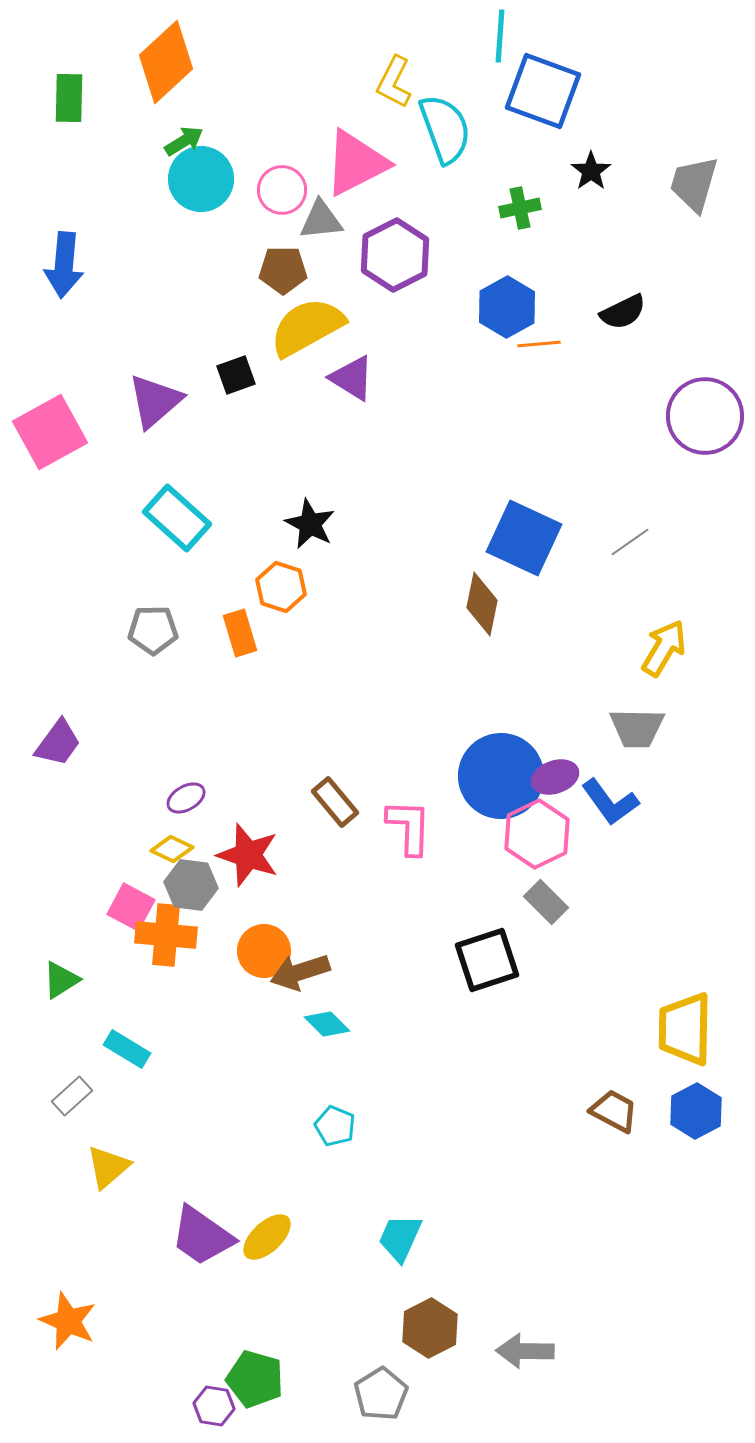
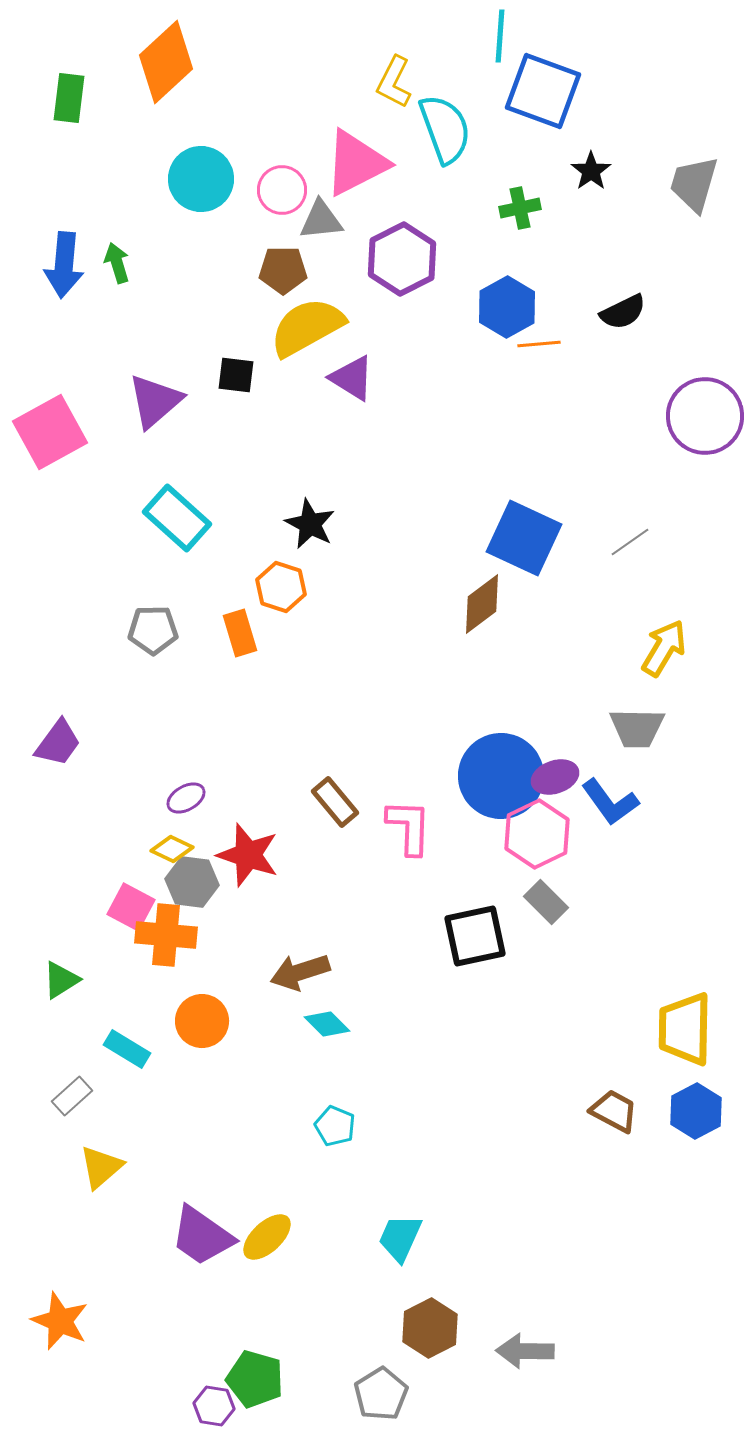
green rectangle at (69, 98): rotated 6 degrees clockwise
green arrow at (184, 141): moved 67 px left, 122 px down; rotated 75 degrees counterclockwise
purple hexagon at (395, 255): moved 7 px right, 4 px down
black square at (236, 375): rotated 27 degrees clockwise
brown diamond at (482, 604): rotated 42 degrees clockwise
gray hexagon at (191, 885): moved 1 px right, 3 px up
orange circle at (264, 951): moved 62 px left, 70 px down
black square at (487, 960): moved 12 px left, 24 px up; rotated 6 degrees clockwise
yellow triangle at (108, 1167): moved 7 px left
orange star at (68, 1321): moved 8 px left
